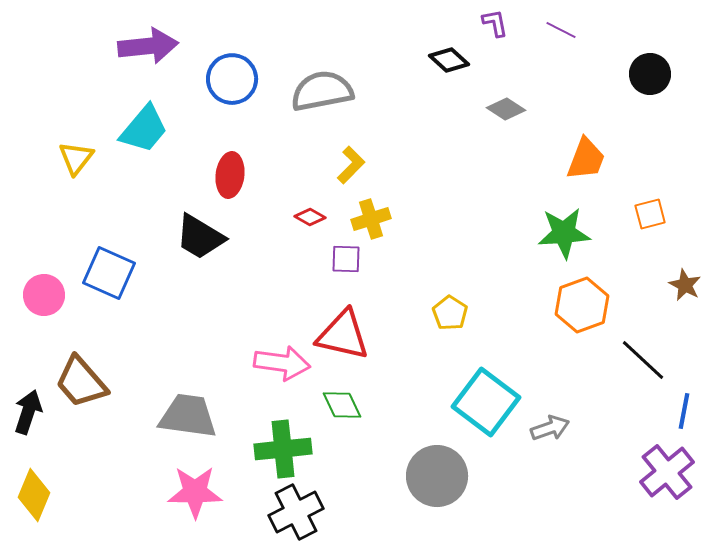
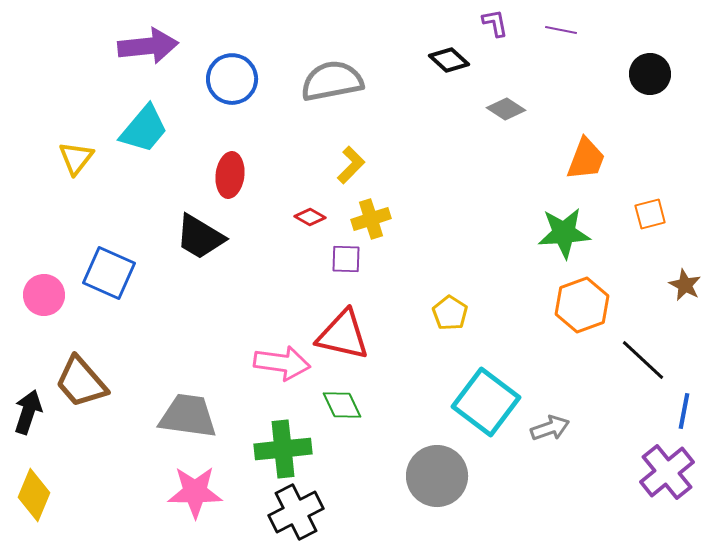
purple line: rotated 16 degrees counterclockwise
gray semicircle: moved 10 px right, 10 px up
